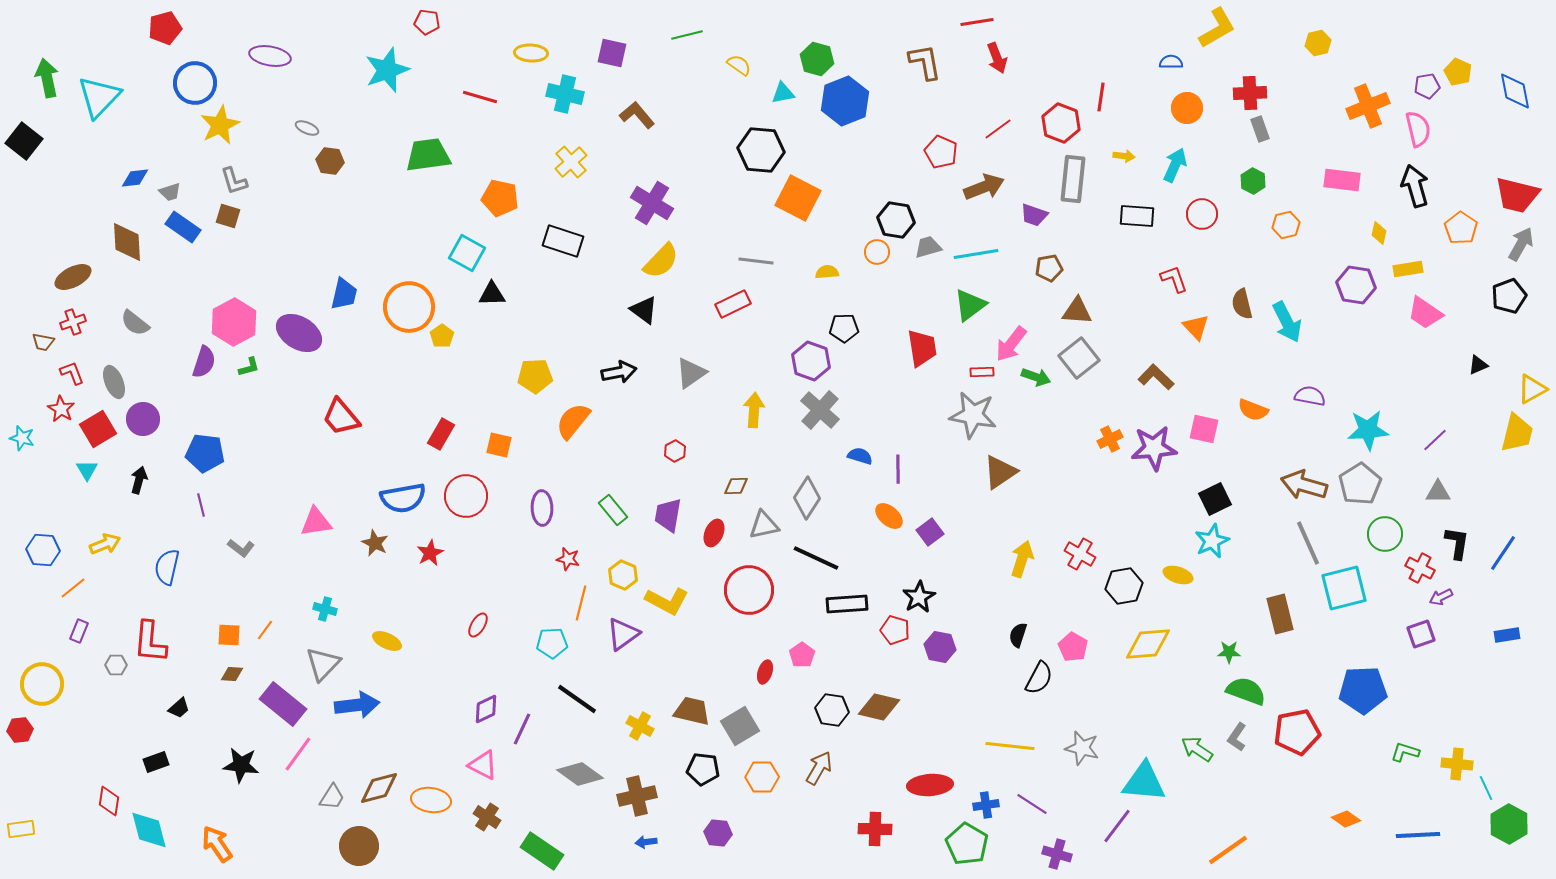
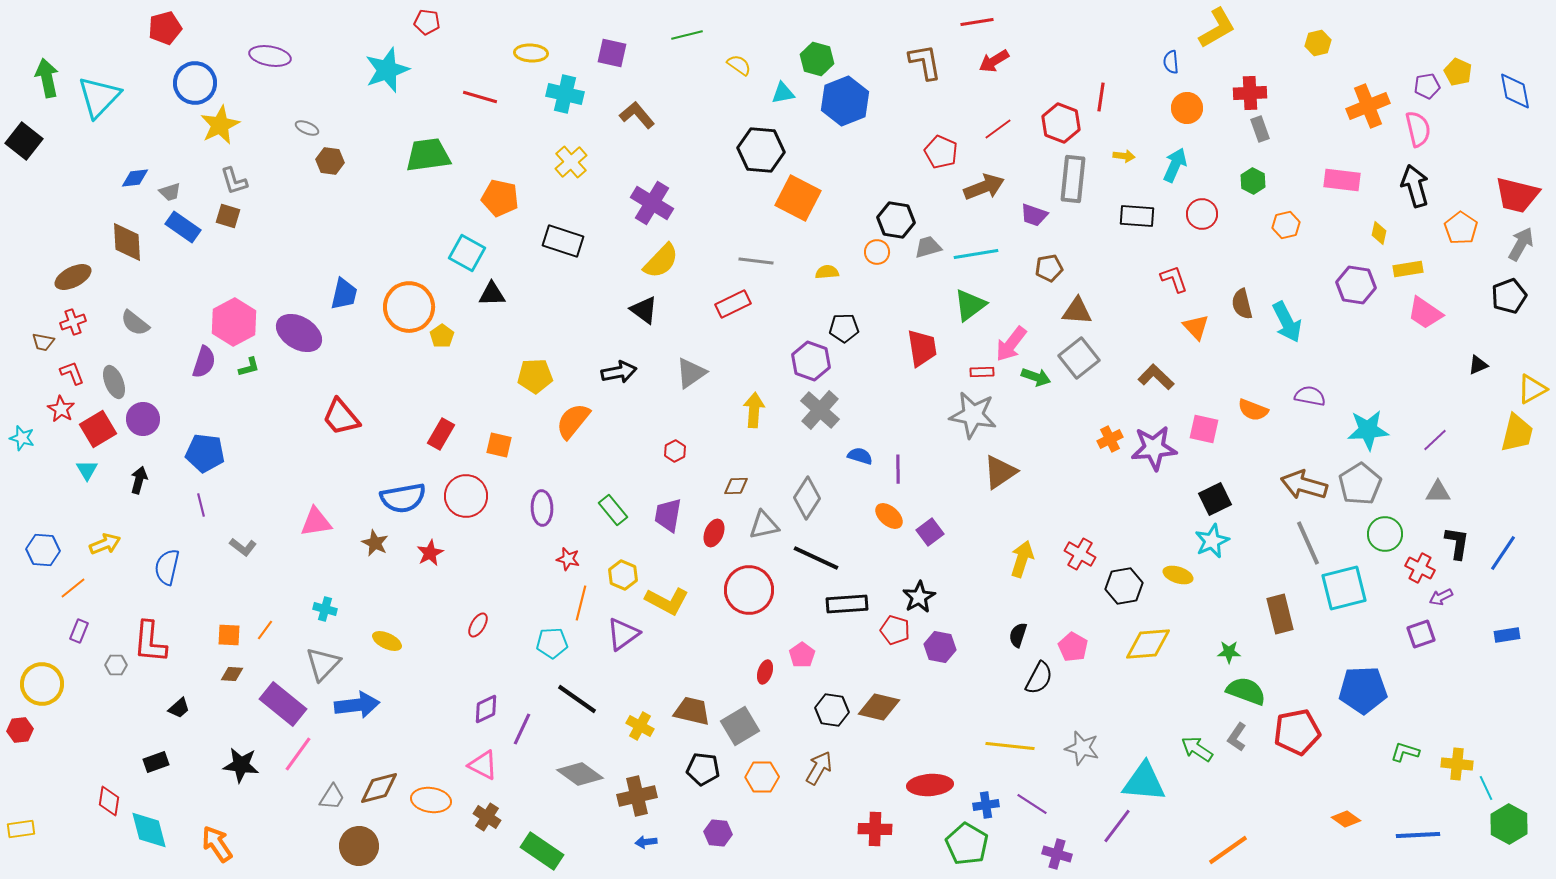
red arrow at (997, 58): moved 3 px left, 3 px down; rotated 80 degrees clockwise
blue semicircle at (1171, 62): rotated 95 degrees counterclockwise
gray L-shape at (241, 548): moved 2 px right, 1 px up
